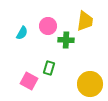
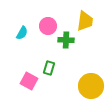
yellow circle: moved 1 px right, 2 px down
